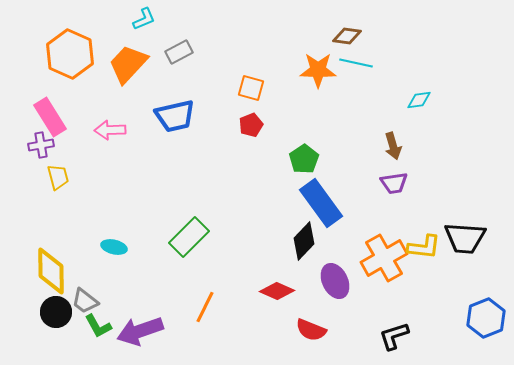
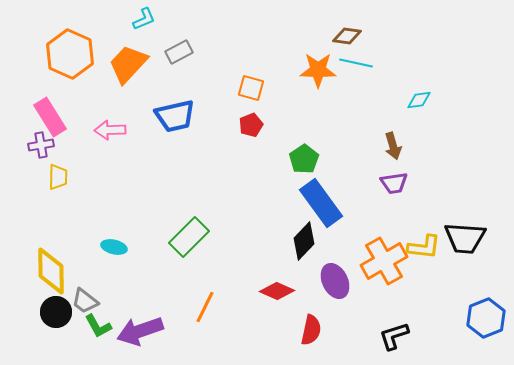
yellow trapezoid: rotated 16 degrees clockwise
orange cross: moved 3 px down
red semicircle: rotated 100 degrees counterclockwise
